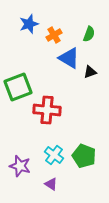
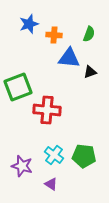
orange cross: rotated 35 degrees clockwise
blue triangle: rotated 25 degrees counterclockwise
green pentagon: rotated 15 degrees counterclockwise
purple star: moved 2 px right
